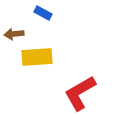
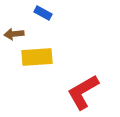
red L-shape: moved 3 px right, 1 px up
